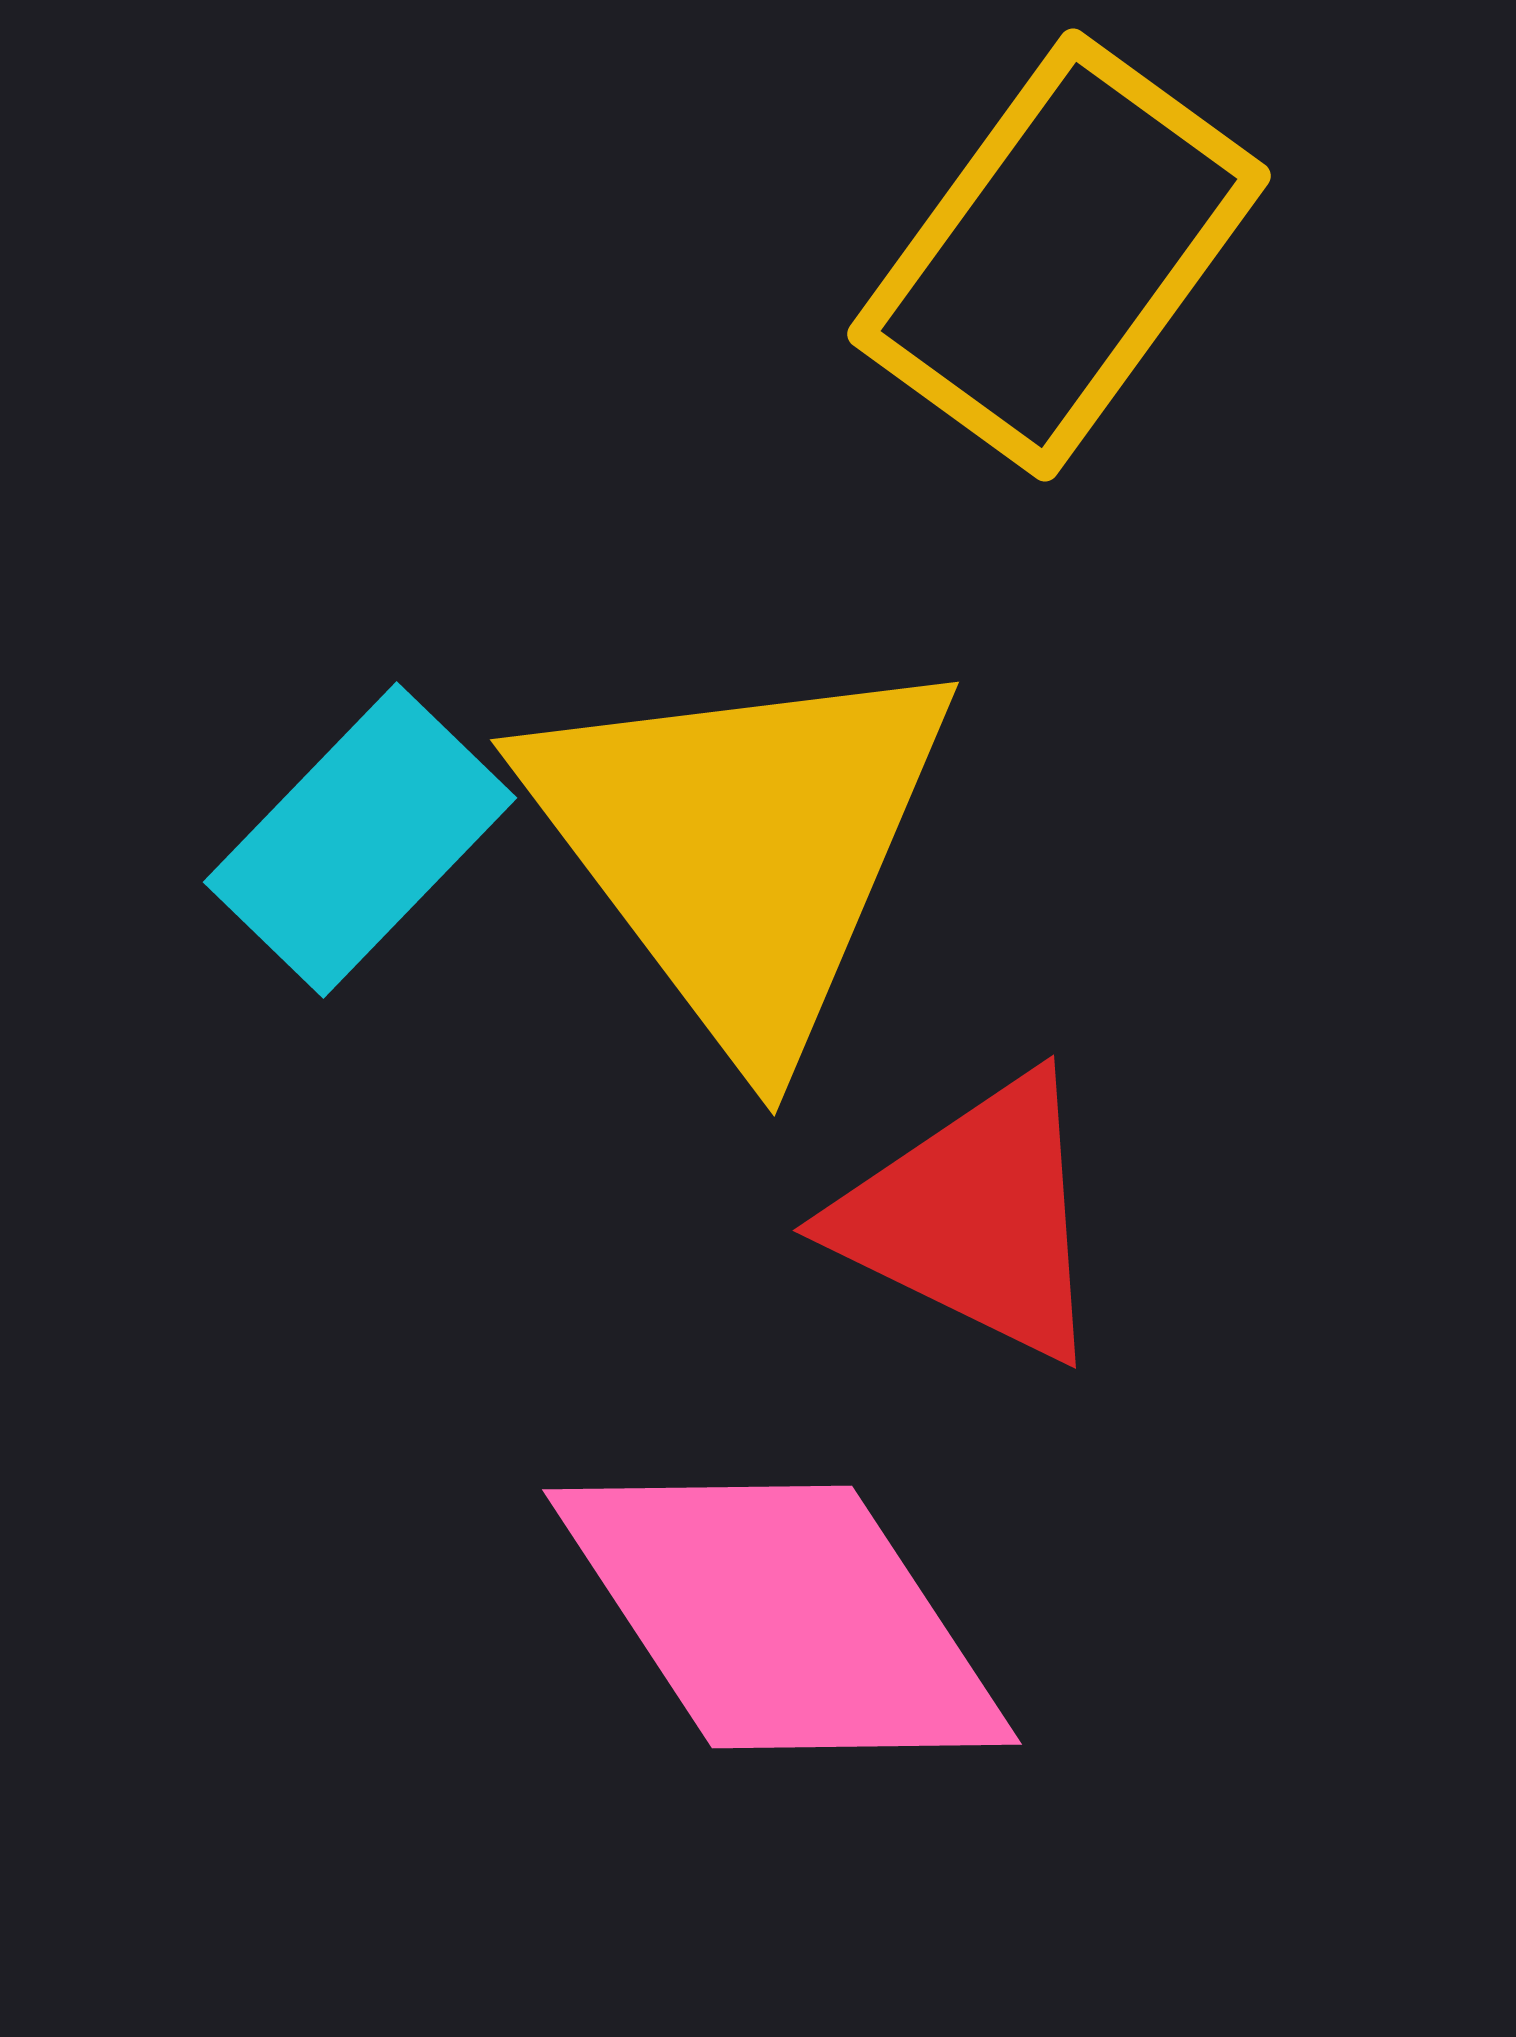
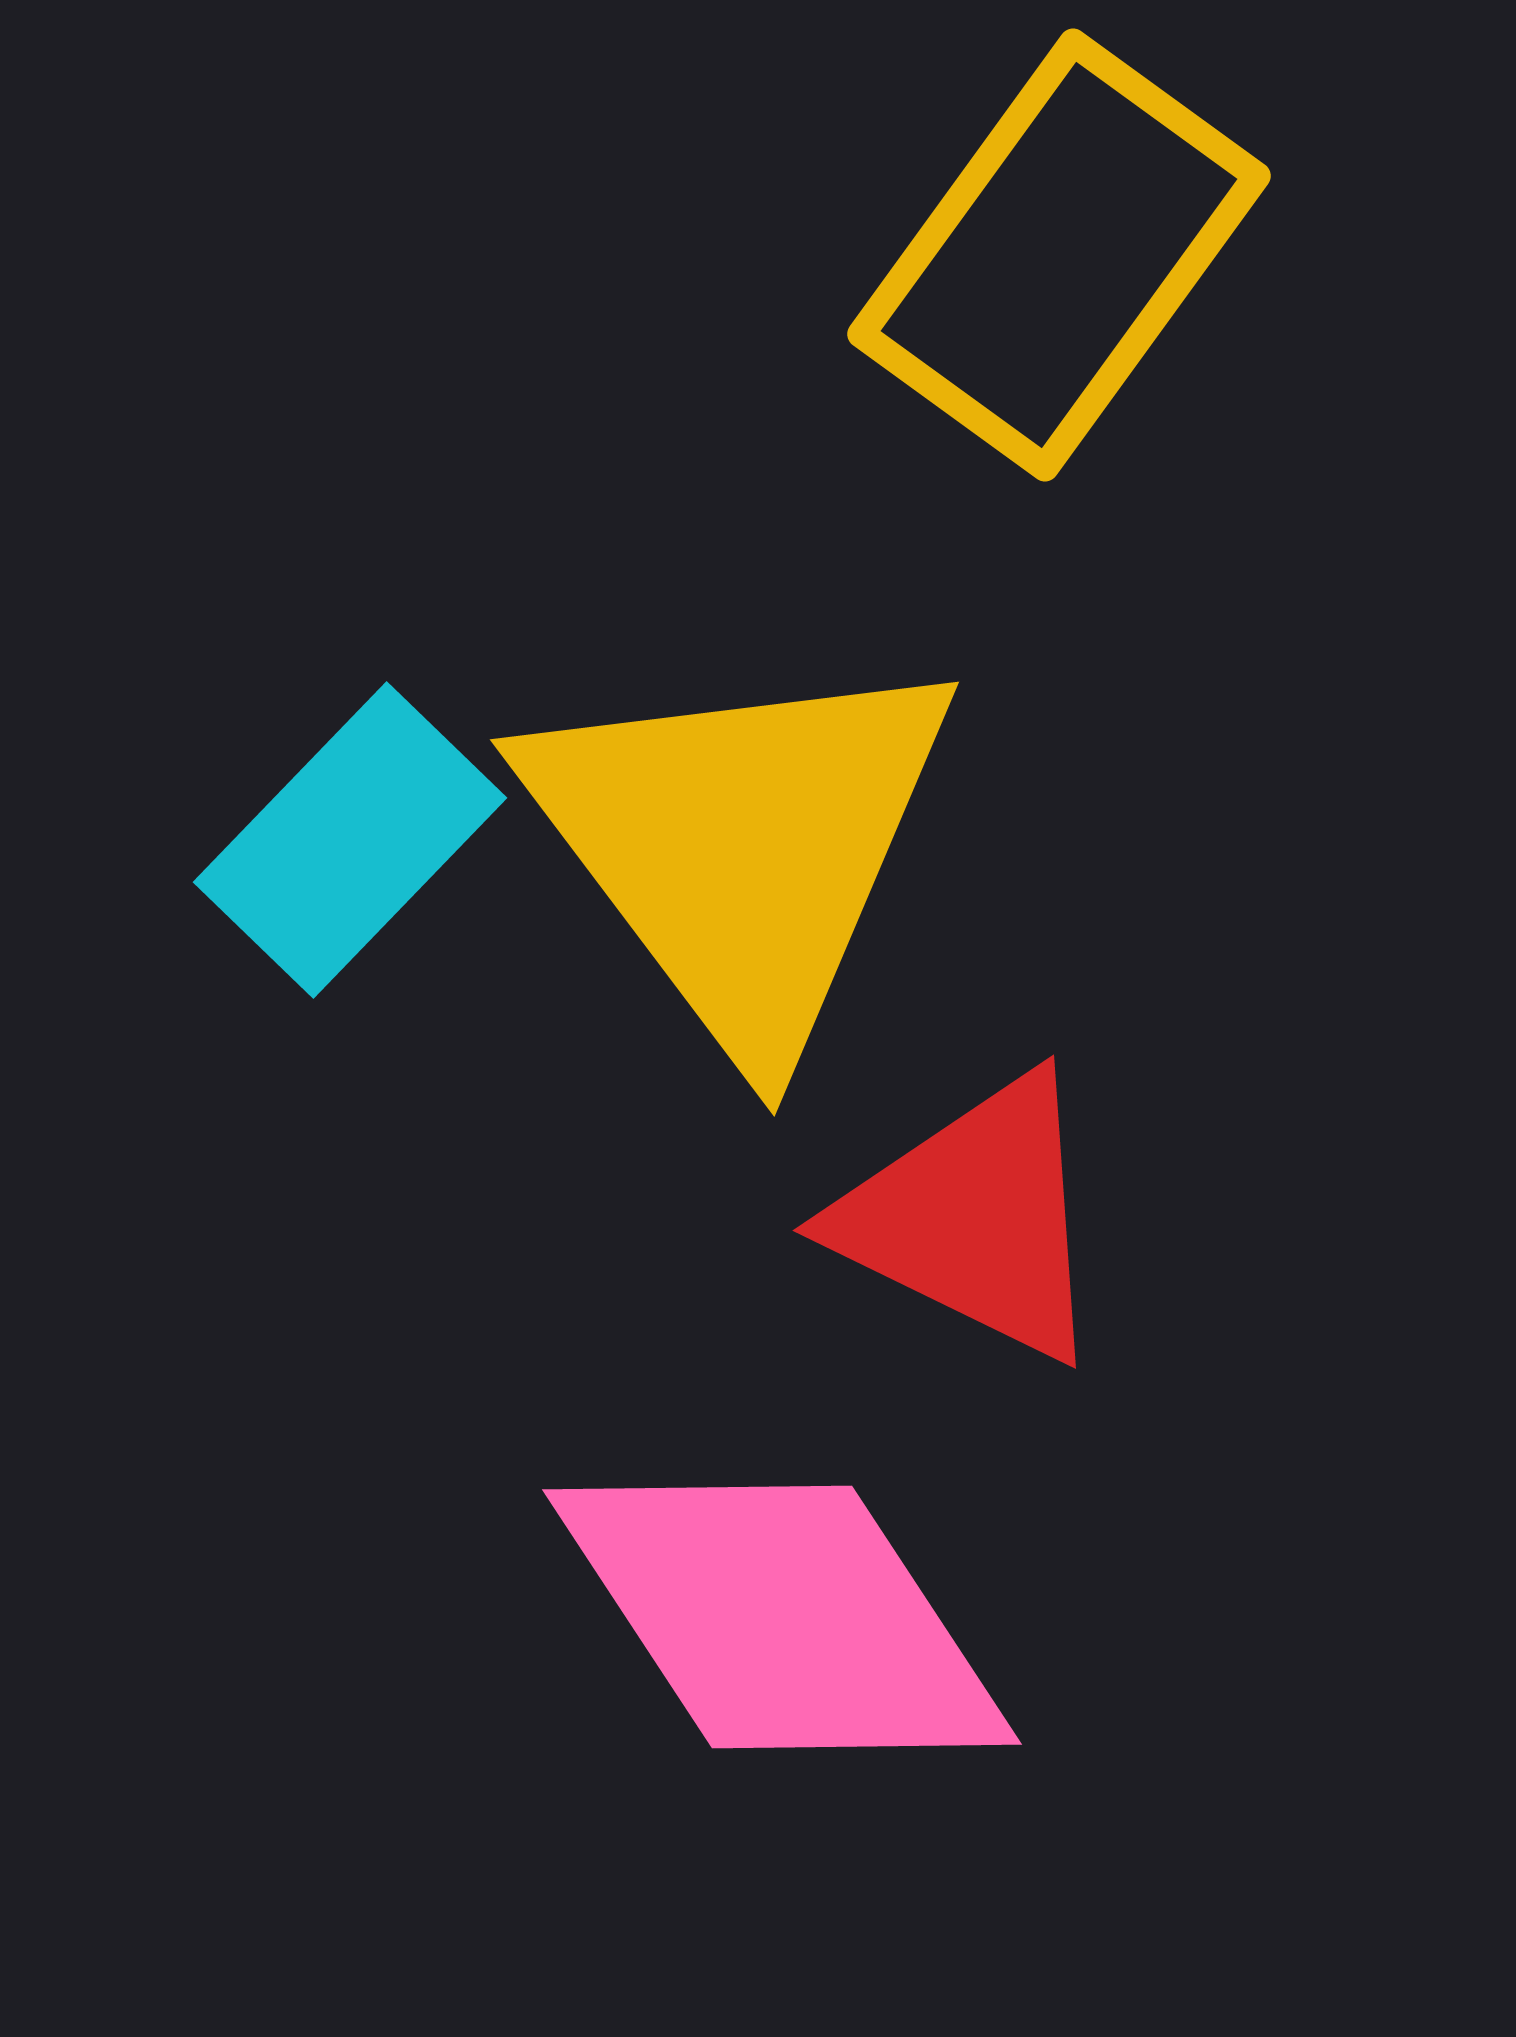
cyan rectangle: moved 10 px left
